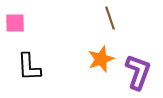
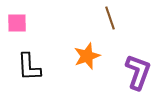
pink square: moved 2 px right
orange star: moved 14 px left, 3 px up
